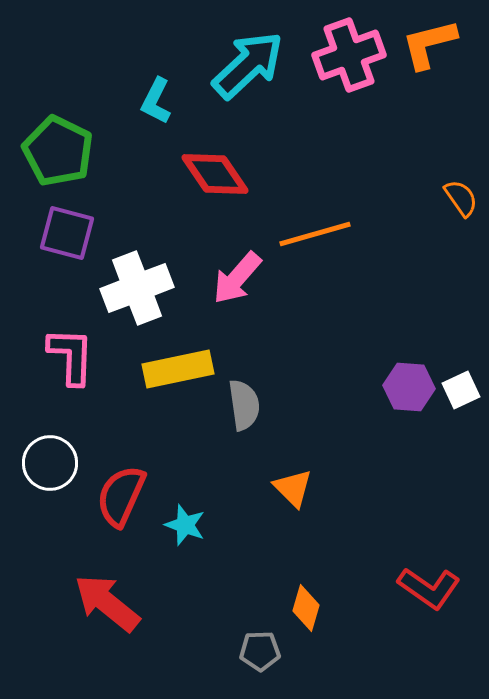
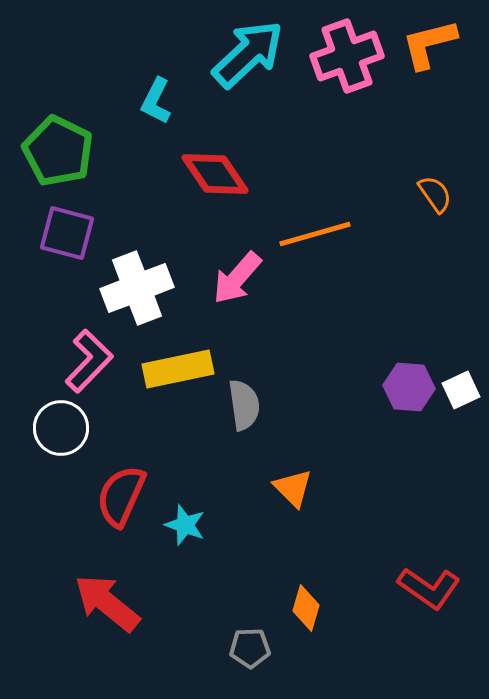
pink cross: moved 2 px left, 1 px down
cyan arrow: moved 11 px up
orange semicircle: moved 26 px left, 4 px up
pink L-shape: moved 18 px right, 5 px down; rotated 42 degrees clockwise
white circle: moved 11 px right, 35 px up
gray pentagon: moved 10 px left, 3 px up
